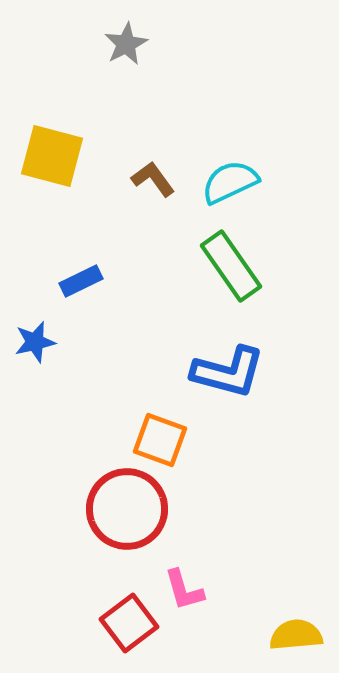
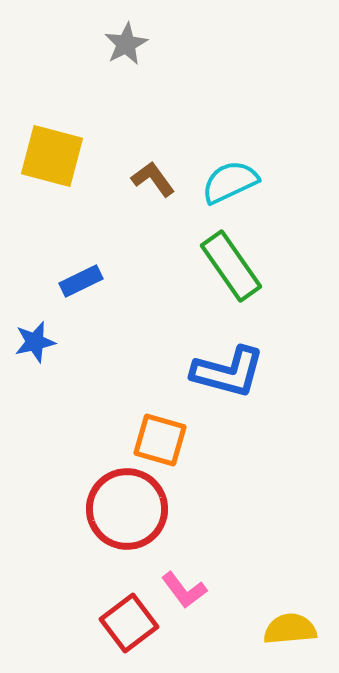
orange square: rotated 4 degrees counterclockwise
pink L-shape: rotated 21 degrees counterclockwise
yellow semicircle: moved 6 px left, 6 px up
